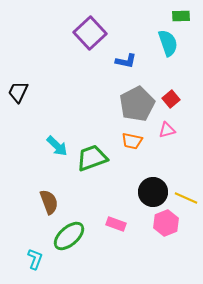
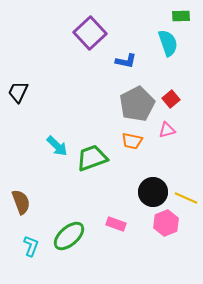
brown semicircle: moved 28 px left
cyan L-shape: moved 4 px left, 13 px up
